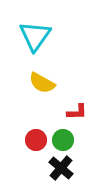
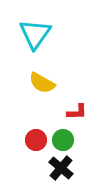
cyan triangle: moved 2 px up
